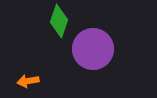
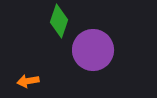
purple circle: moved 1 px down
